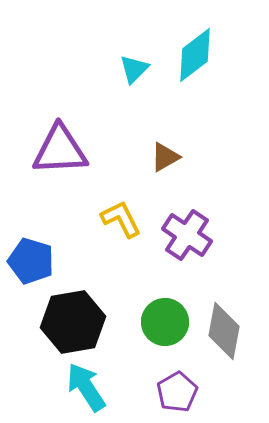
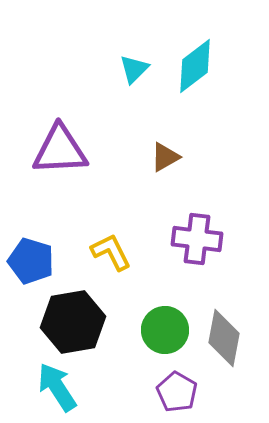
cyan diamond: moved 11 px down
yellow L-shape: moved 10 px left, 33 px down
purple cross: moved 10 px right, 4 px down; rotated 27 degrees counterclockwise
green circle: moved 8 px down
gray diamond: moved 7 px down
cyan arrow: moved 29 px left
purple pentagon: rotated 12 degrees counterclockwise
